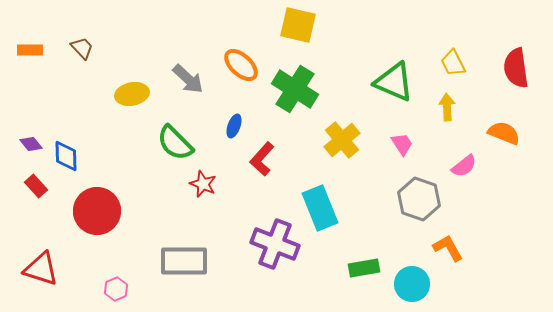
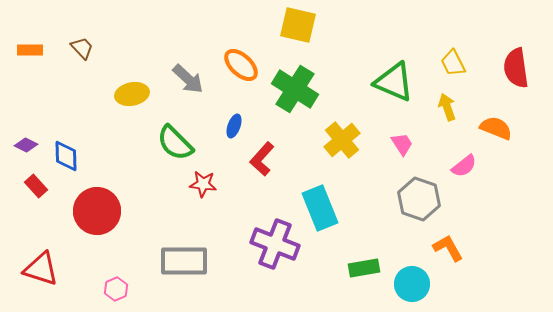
yellow arrow: rotated 16 degrees counterclockwise
orange semicircle: moved 8 px left, 5 px up
purple diamond: moved 5 px left, 1 px down; rotated 25 degrees counterclockwise
red star: rotated 16 degrees counterclockwise
